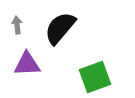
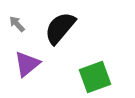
gray arrow: moved 1 px up; rotated 36 degrees counterclockwise
purple triangle: rotated 36 degrees counterclockwise
